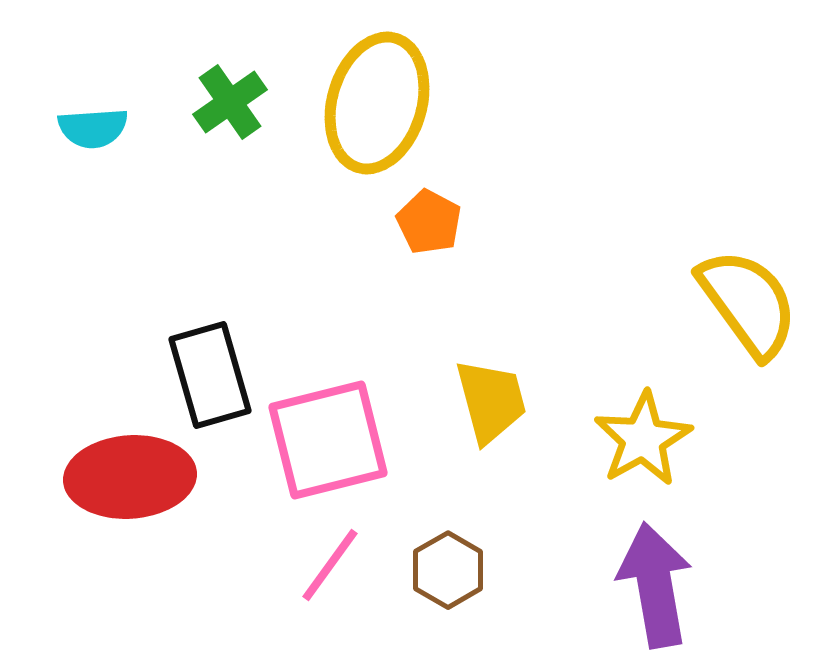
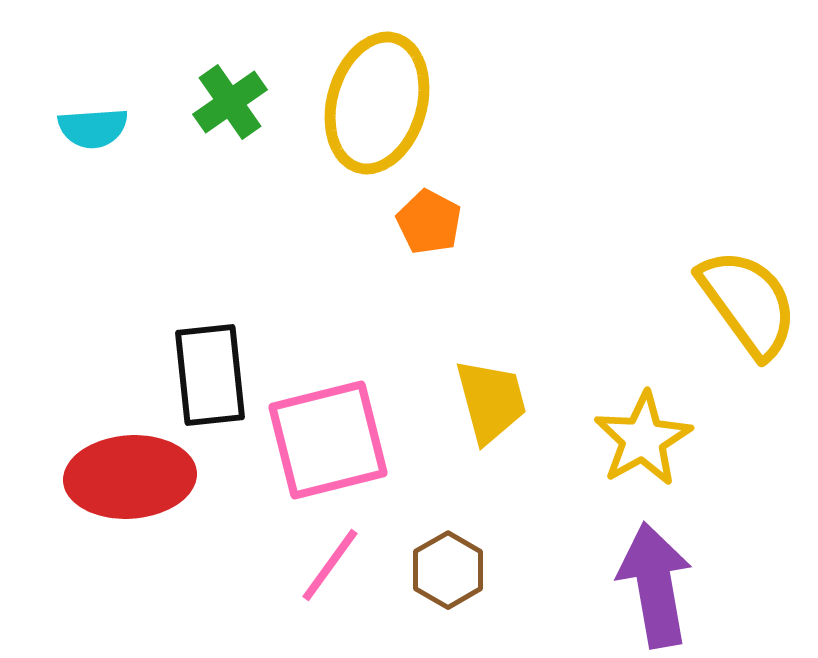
black rectangle: rotated 10 degrees clockwise
